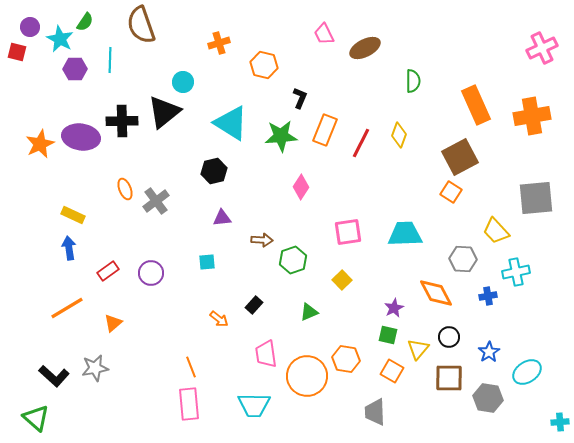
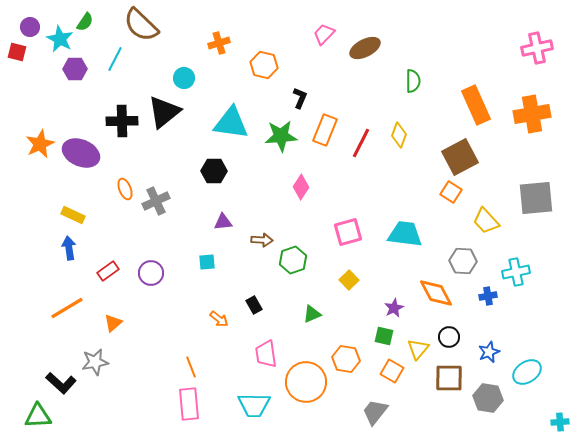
brown semicircle at (141, 25): rotated 27 degrees counterclockwise
pink trapezoid at (324, 34): rotated 70 degrees clockwise
pink cross at (542, 48): moved 5 px left; rotated 12 degrees clockwise
cyan line at (110, 60): moved 5 px right, 1 px up; rotated 25 degrees clockwise
cyan circle at (183, 82): moved 1 px right, 4 px up
orange cross at (532, 116): moved 2 px up
cyan triangle at (231, 123): rotated 24 degrees counterclockwise
purple ellipse at (81, 137): moved 16 px down; rotated 15 degrees clockwise
black hexagon at (214, 171): rotated 15 degrees clockwise
gray cross at (156, 201): rotated 12 degrees clockwise
purple triangle at (222, 218): moved 1 px right, 4 px down
yellow trapezoid at (496, 231): moved 10 px left, 10 px up
pink square at (348, 232): rotated 8 degrees counterclockwise
cyan trapezoid at (405, 234): rotated 9 degrees clockwise
gray hexagon at (463, 259): moved 2 px down
yellow square at (342, 280): moved 7 px right
black rectangle at (254, 305): rotated 72 degrees counterclockwise
green triangle at (309, 312): moved 3 px right, 2 px down
green square at (388, 335): moved 4 px left, 1 px down
blue star at (489, 352): rotated 10 degrees clockwise
gray star at (95, 368): moved 6 px up
black L-shape at (54, 376): moved 7 px right, 7 px down
orange circle at (307, 376): moved 1 px left, 6 px down
gray trapezoid at (375, 412): rotated 40 degrees clockwise
green triangle at (36, 418): moved 2 px right, 2 px up; rotated 44 degrees counterclockwise
